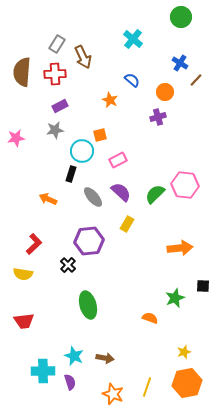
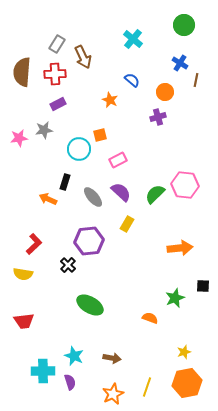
green circle at (181, 17): moved 3 px right, 8 px down
brown line at (196, 80): rotated 32 degrees counterclockwise
purple rectangle at (60, 106): moved 2 px left, 2 px up
gray star at (55, 130): moved 11 px left
pink star at (16, 138): moved 3 px right
cyan circle at (82, 151): moved 3 px left, 2 px up
black rectangle at (71, 174): moved 6 px left, 8 px down
green ellipse at (88, 305): moved 2 px right; rotated 44 degrees counterclockwise
brown arrow at (105, 358): moved 7 px right
orange star at (113, 394): rotated 25 degrees clockwise
